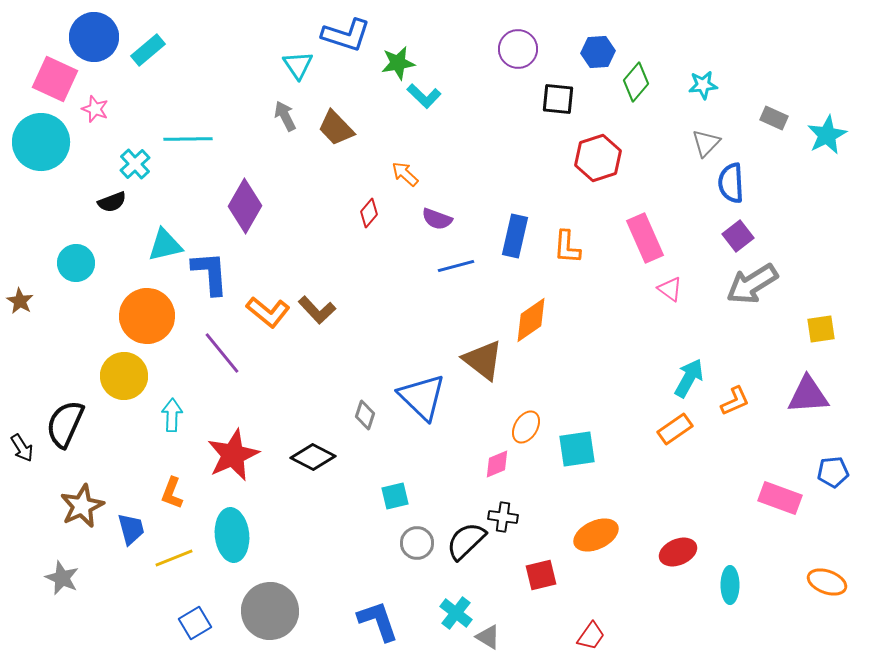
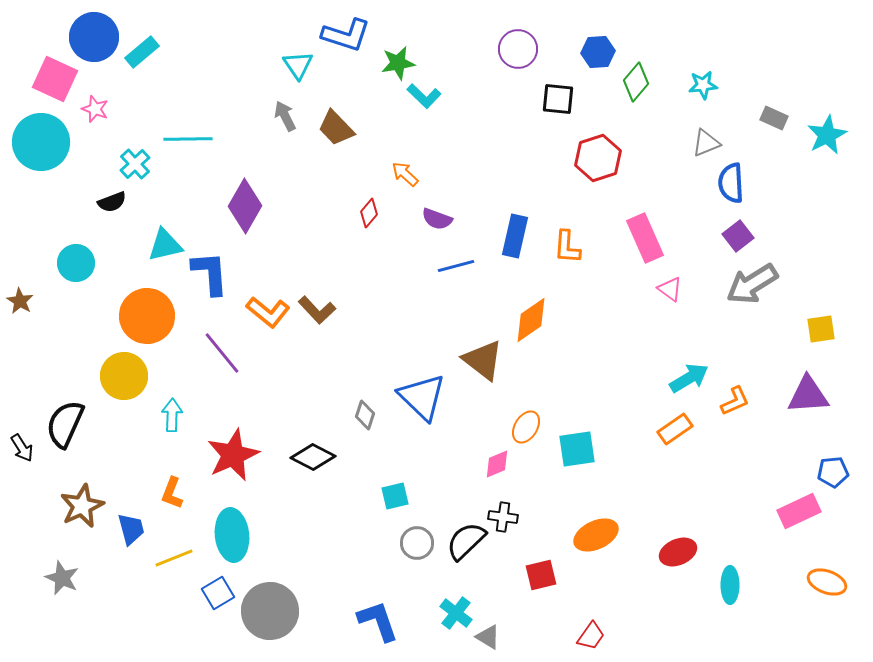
cyan rectangle at (148, 50): moved 6 px left, 2 px down
gray triangle at (706, 143): rotated 24 degrees clockwise
cyan arrow at (689, 378): rotated 30 degrees clockwise
pink rectangle at (780, 498): moved 19 px right, 13 px down; rotated 45 degrees counterclockwise
blue square at (195, 623): moved 23 px right, 30 px up
